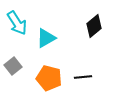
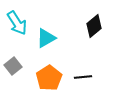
orange pentagon: rotated 25 degrees clockwise
